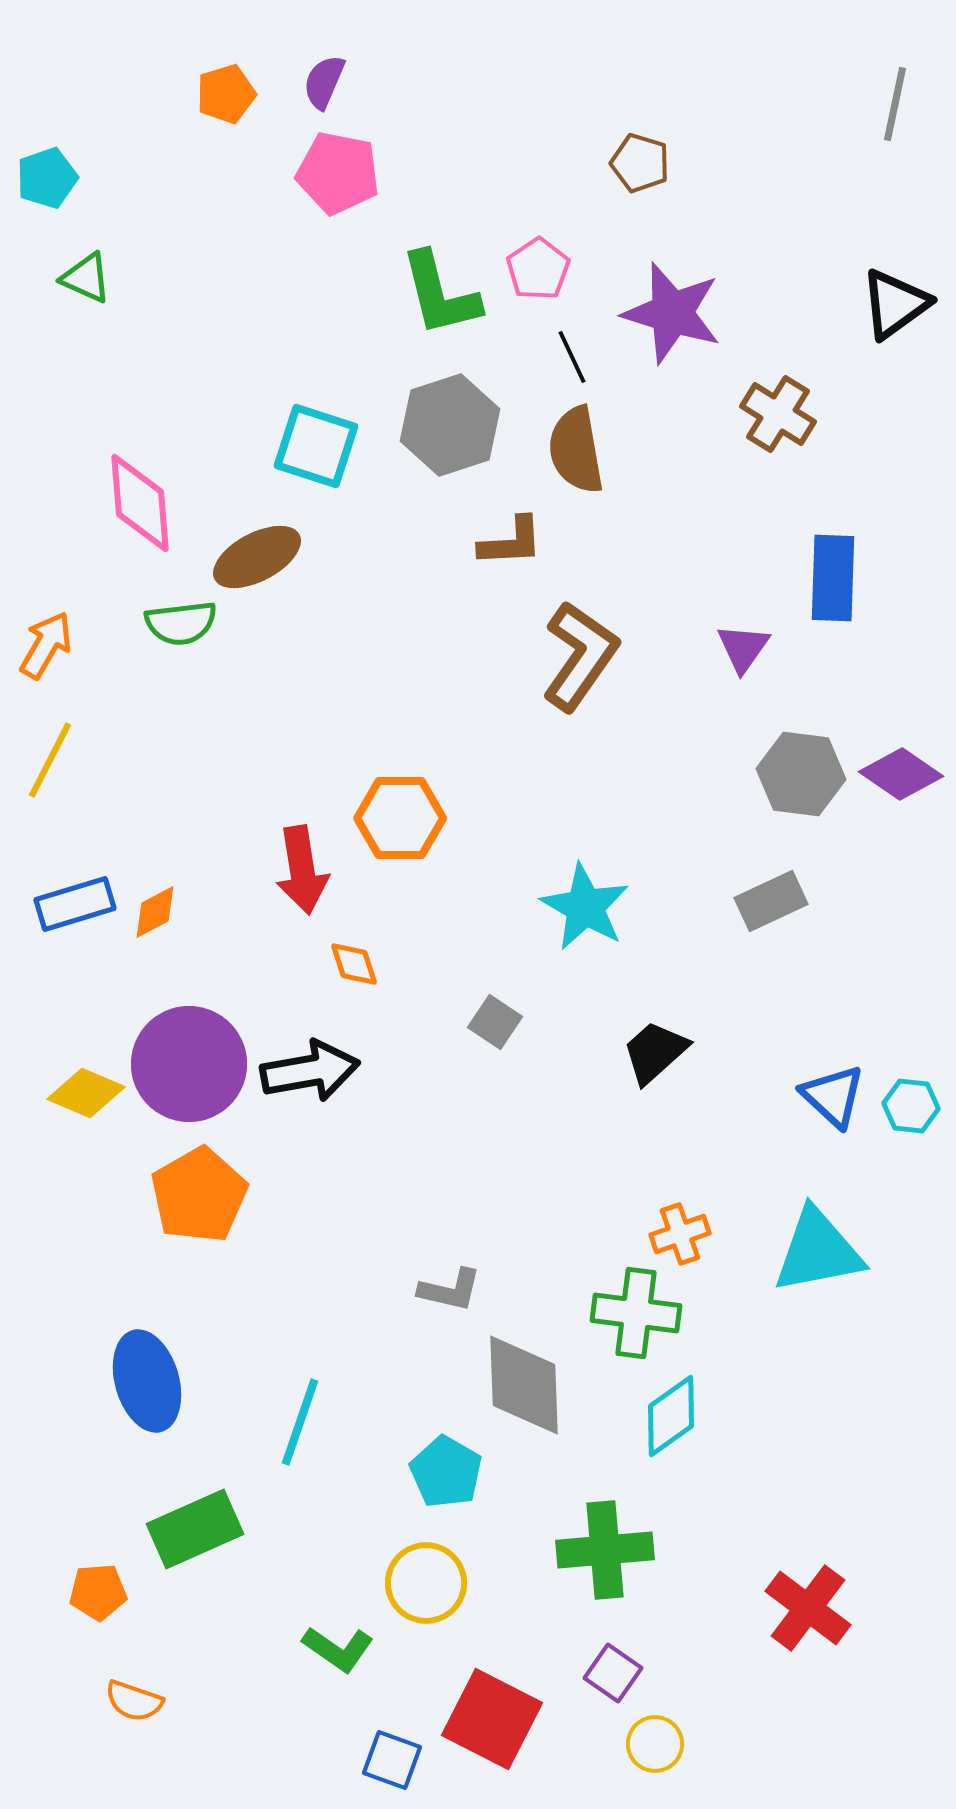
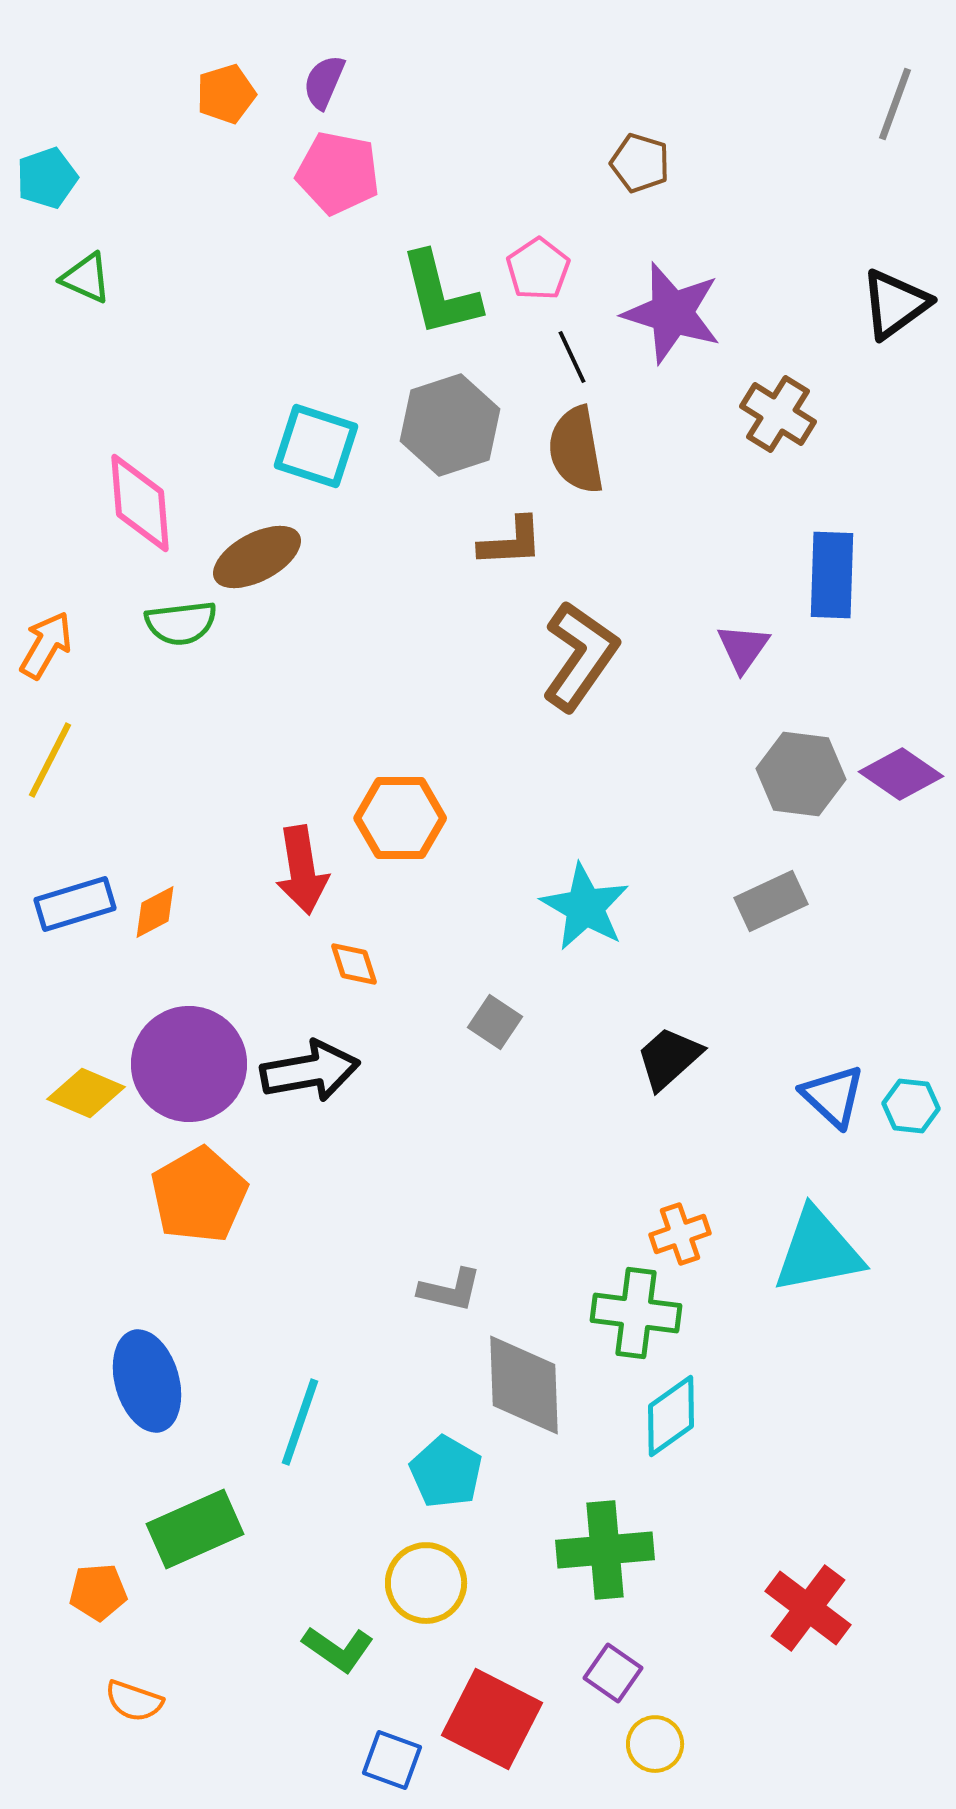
gray line at (895, 104): rotated 8 degrees clockwise
blue rectangle at (833, 578): moved 1 px left, 3 px up
black trapezoid at (655, 1052): moved 14 px right, 6 px down
